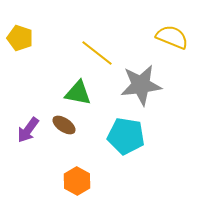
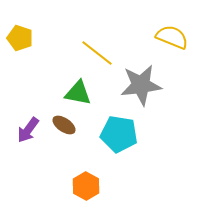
cyan pentagon: moved 7 px left, 2 px up
orange hexagon: moved 9 px right, 5 px down
